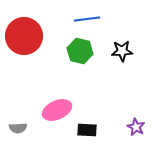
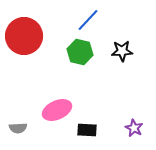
blue line: moved 1 px right, 1 px down; rotated 40 degrees counterclockwise
green hexagon: moved 1 px down
purple star: moved 2 px left, 1 px down
